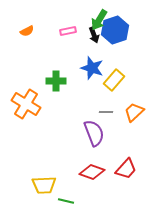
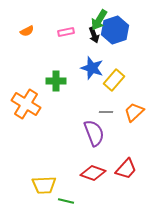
pink rectangle: moved 2 px left, 1 px down
red diamond: moved 1 px right, 1 px down
